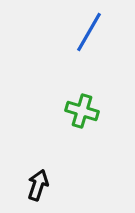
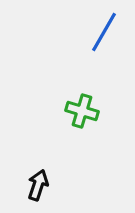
blue line: moved 15 px right
